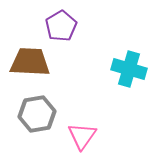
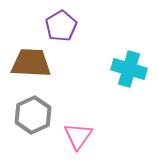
brown trapezoid: moved 1 px right, 1 px down
gray hexagon: moved 4 px left, 1 px down; rotated 15 degrees counterclockwise
pink triangle: moved 4 px left
